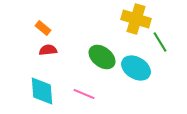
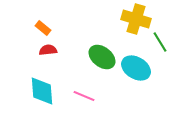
pink line: moved 2 px down
